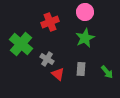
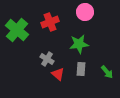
green star: moved 6 px left, 6 px down; rotated 18 degrees clockwise
green cross: moved 4 px left, 14 px up
